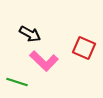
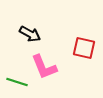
red square: rotated 10 degrees counterclockwise
pink L-shape: moved 6 px down; rotated 24 degrees clockwise
